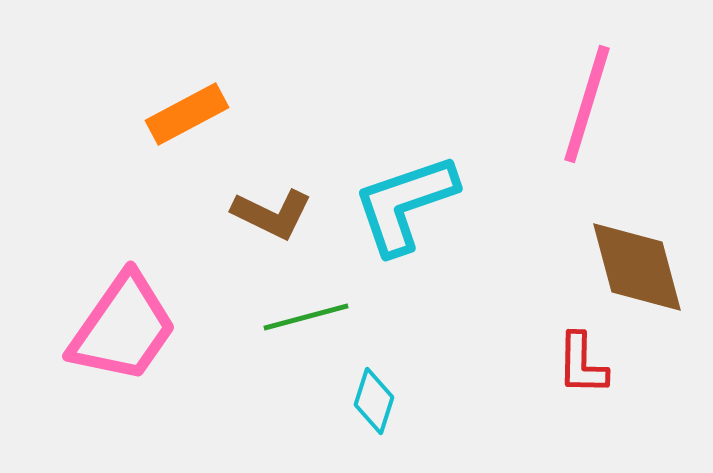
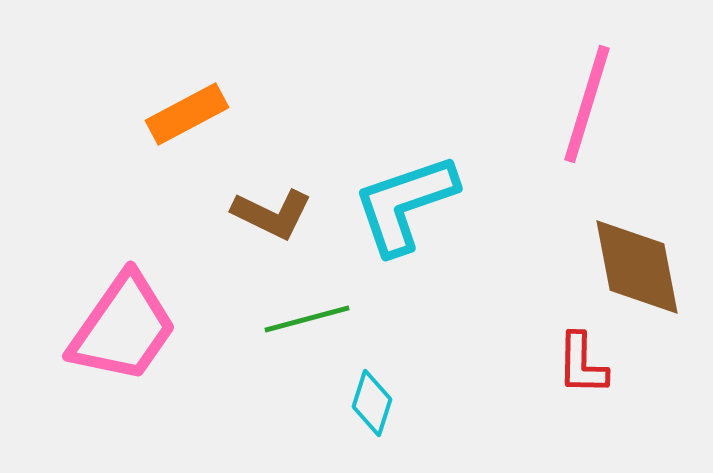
brown diamond: rotated 4 degrees clockwise
green line: moved 1 px right, 2 px down
cyan diamond: moved 2 px left, 2 px down
